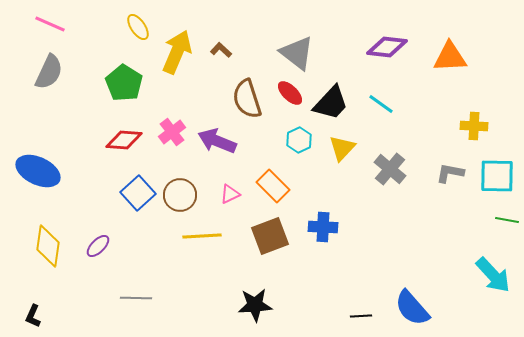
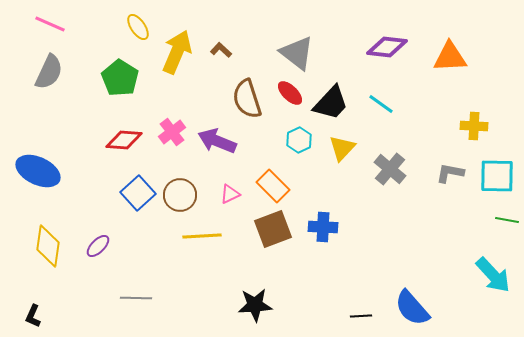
green pentagon: moved 4 px left, 5 px up
brown square: moved 3 px right, 7 px up
